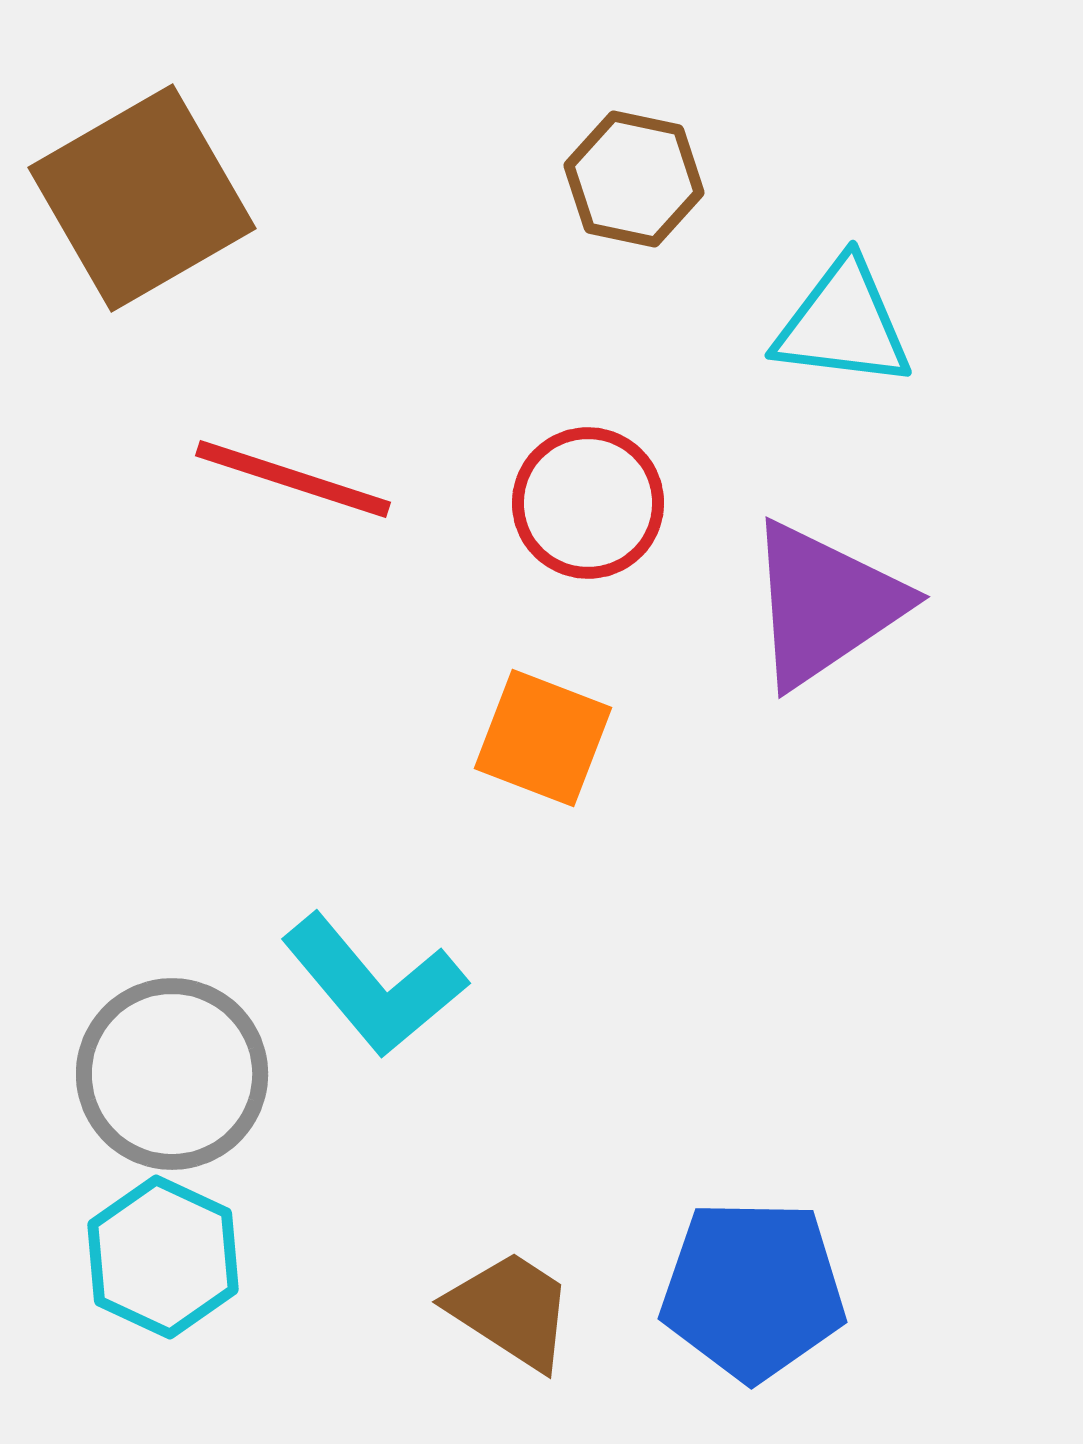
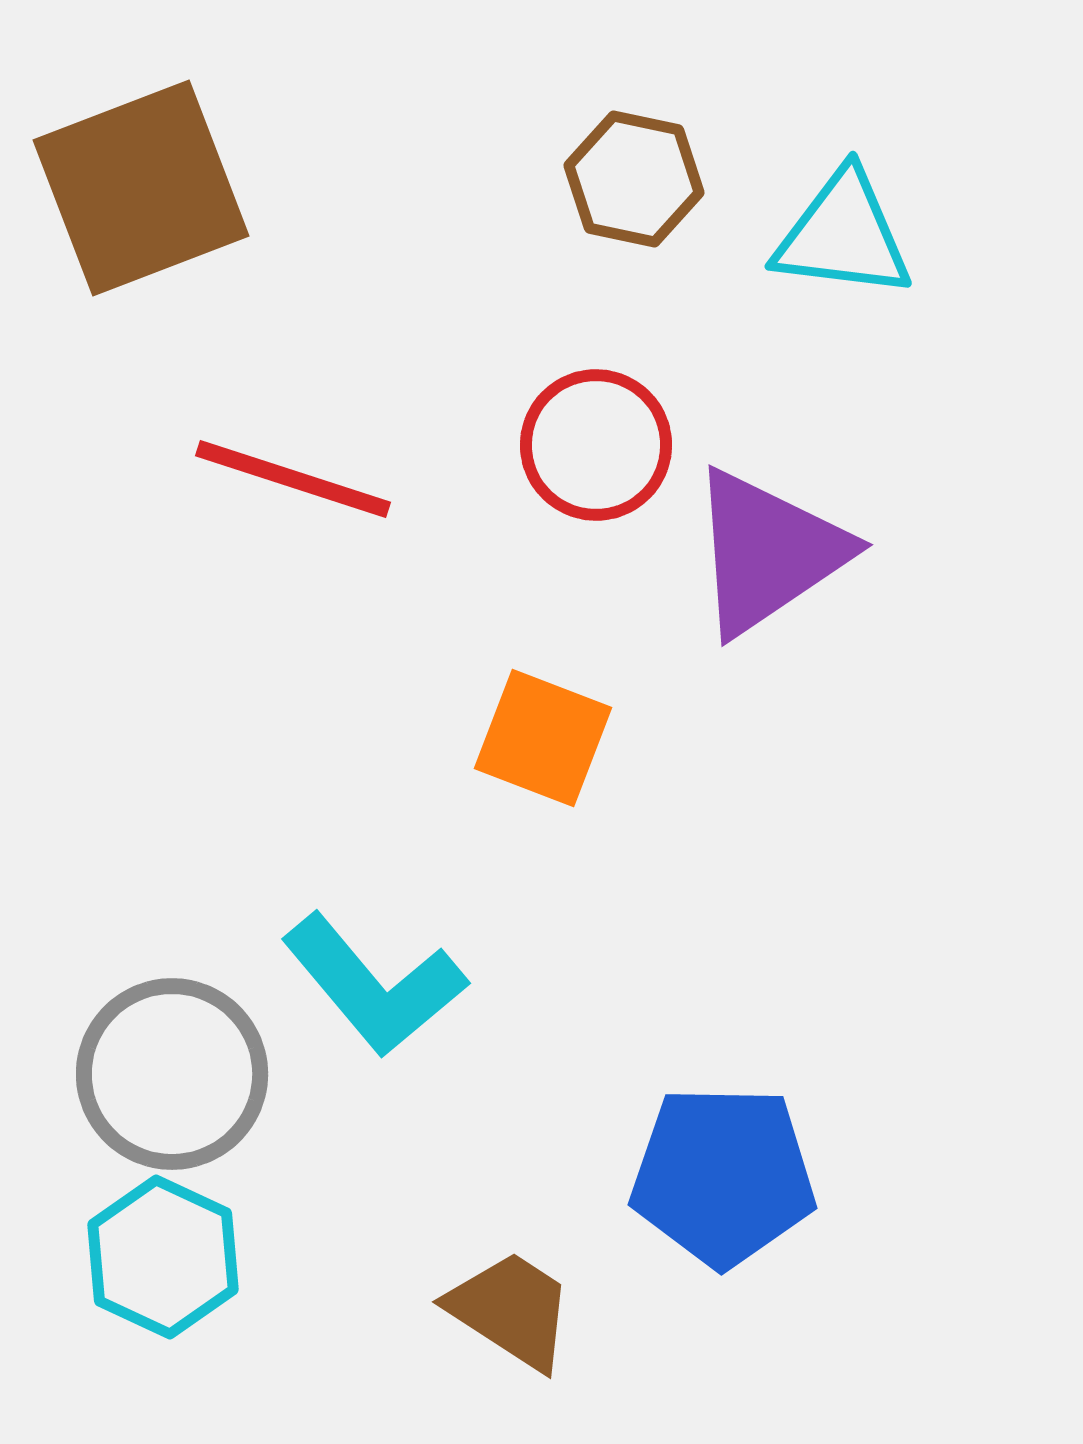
brown square: moved 1 px left, 10 px up; rotated 9 degrees clockwise
cyan triangle: moved 89 px up
red circle: moved 8 px right, 58 px up
purple triangle: moved 57 px left, 52 px up
blue pentagon: moved 30 px left, 114 px up
